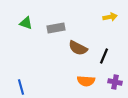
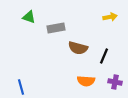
green triangle: moved 3 px right, 6 px up
brown semicircle: rotated 12 degrees counterclockwise
